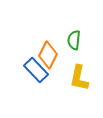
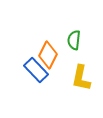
yellow L-shape: moved 2 px right
